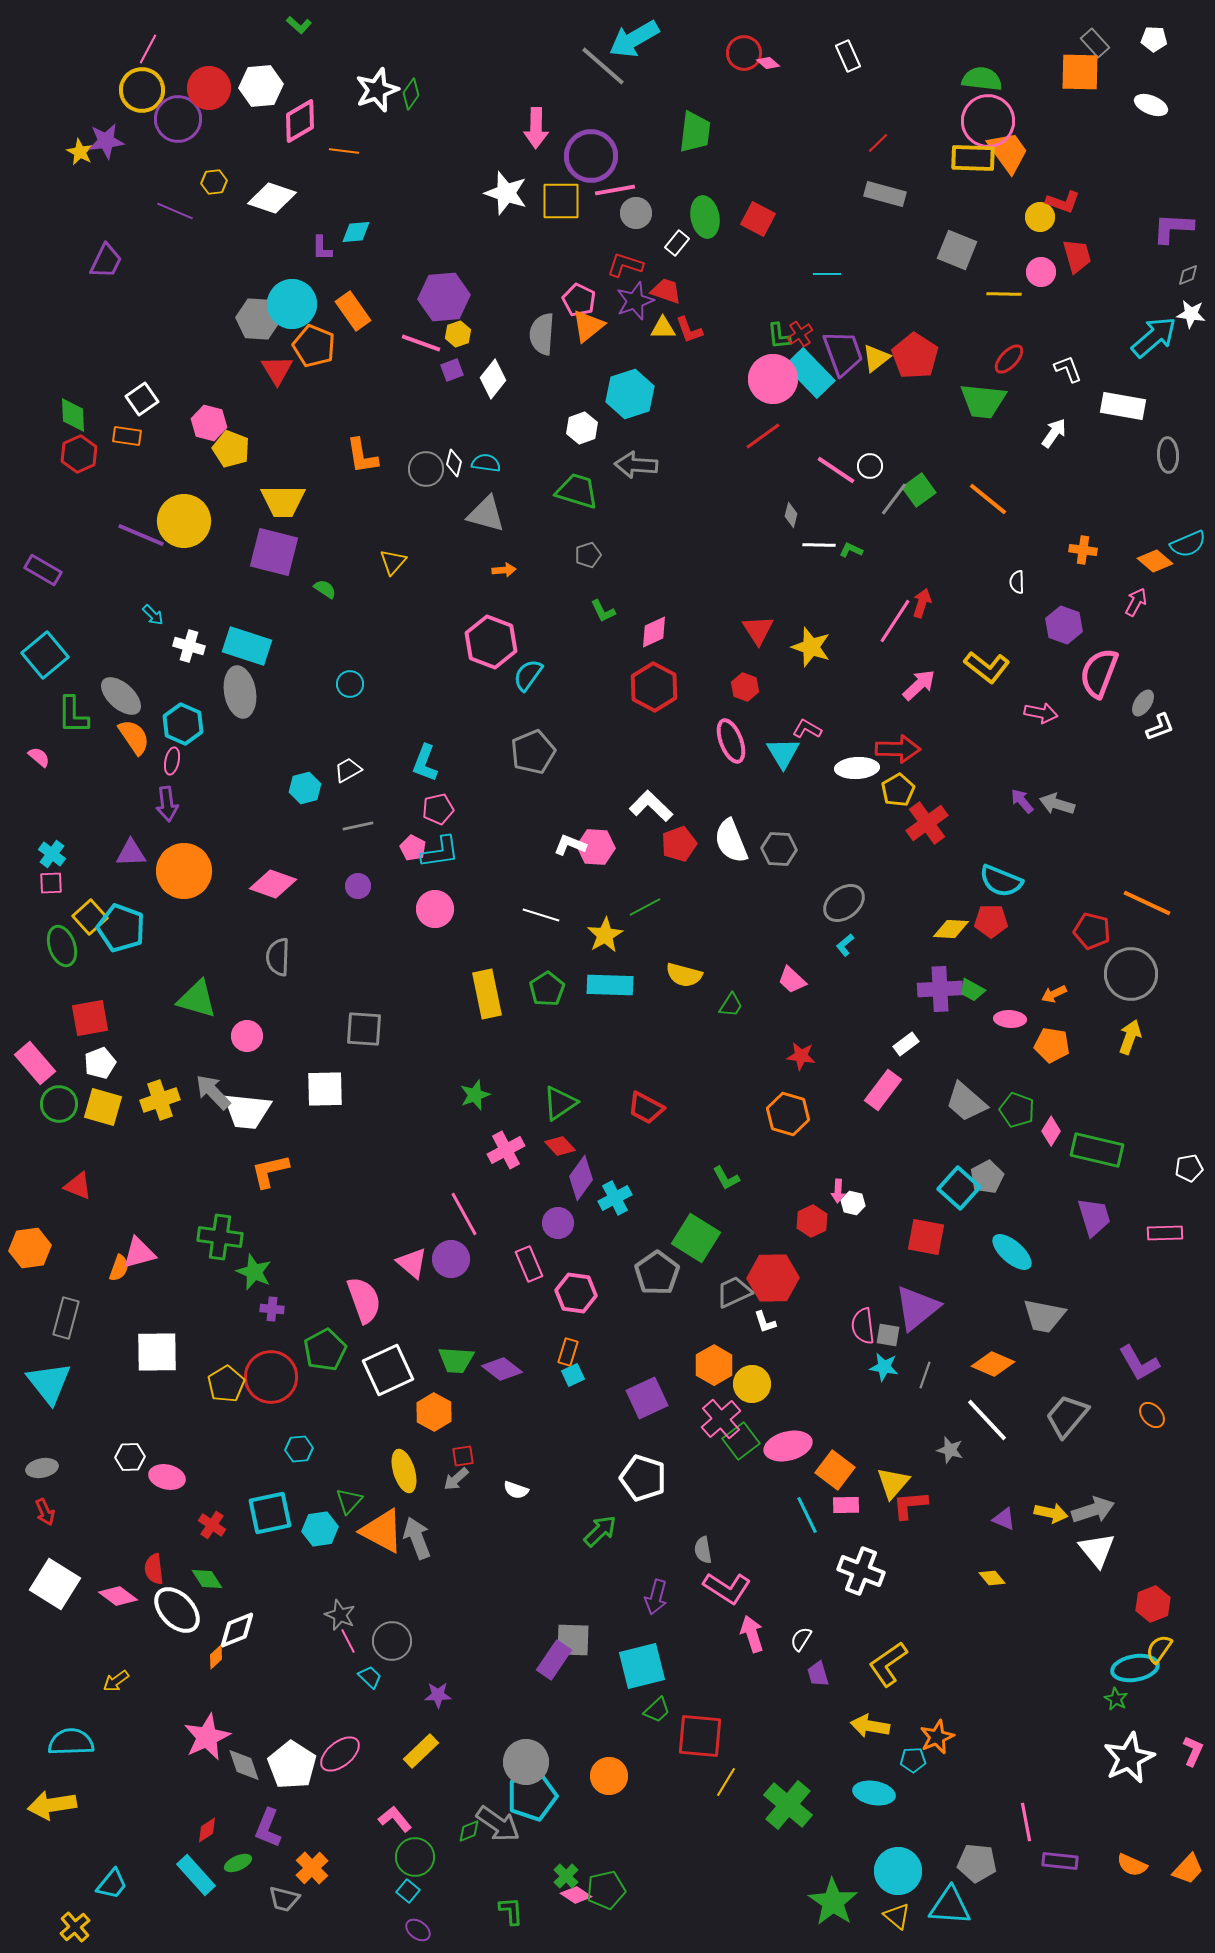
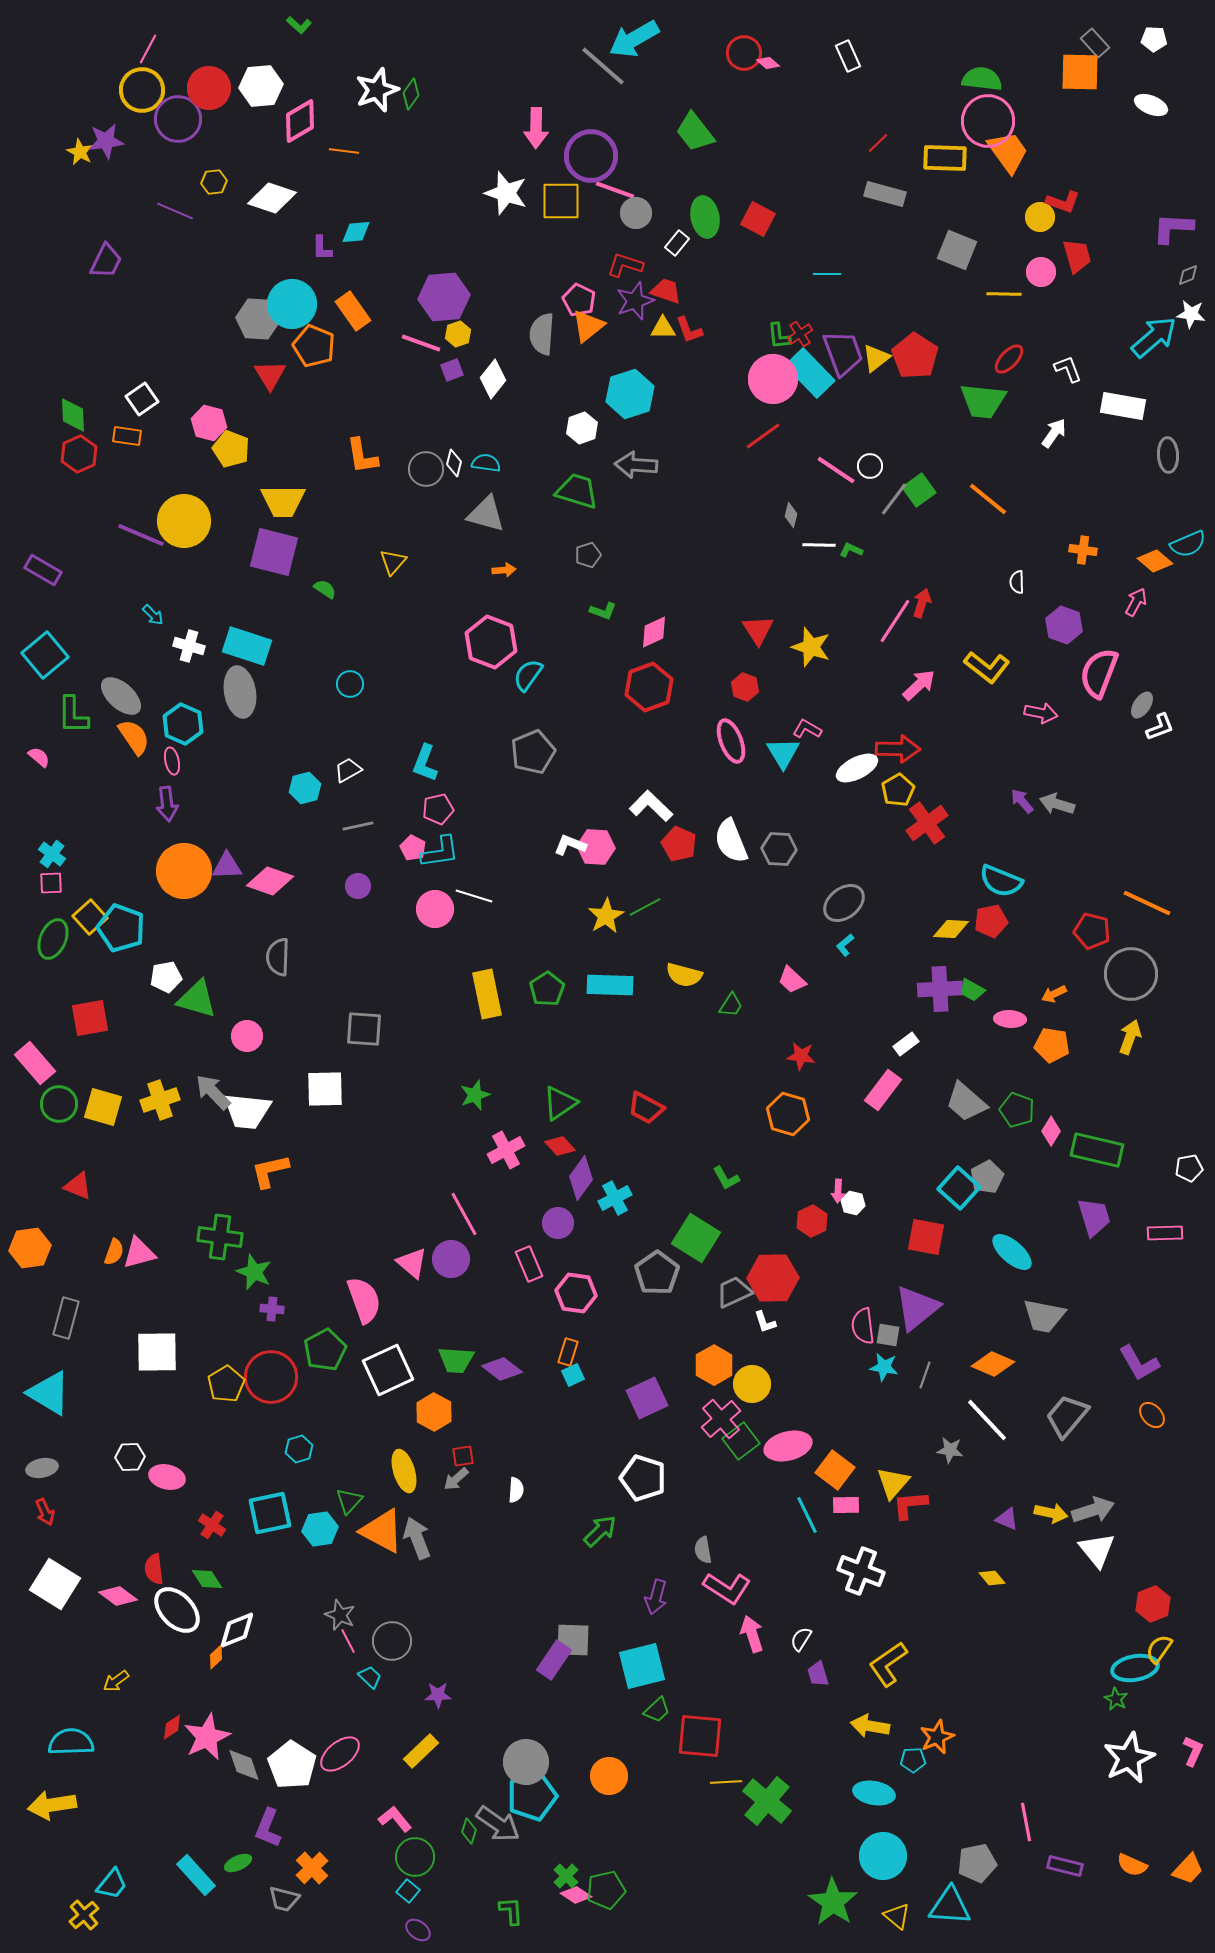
green trapezoid at (695, 132): rotated 135 degrees clockwise
yellow rectangle at (973, 158): moved 28 px left
pink line at (615, 190): rotated 30 degrees clockwise
red triangle at (277, 370): moved 7 px left, 5 px down
green L-shape at (603, 611): rotated 44 degrees counterclockwise
red hexagon at (654, 687): moved 5 px left; rotated 12 degrees clockwise
gray ellipse at (1143, 703): moved 1 px left, 2 px down
pink ellipse at (172, 761): rotated 24 degrees counterclockwise
white ellipse at (857, 768): rotated 24 degrees counterclockwise
red pentagon at (679, 844): rotated 28 degrees counterclockwise
purple triangle at (131, 853): moved 96 px right, 13 px down
pink diamond at (273, 884): moved 3 px left, 3 px up
white line at (541, 915): moved 67 px left, 19 px up
red pentagon at (991, 921): rotated 12 degrees counterclockwise
yellow star at (605, 935): moved 1 px right, 19 px up
green ellipse at (62, 946): moved 9 px left, 7 px up; rotated 42 degrees clockwise
white pentagon at (100, 1063): moved 66 px right, 86 px up; rotated 12 degrees clockwise
orange semicircle at (119, 1268): moved 5 px left, 16 px up
cyan triangle at (49, 1383): moved 10 px down; rotated 21 degrees counterclockwise
cyan hexagon at (299, 1449): rotated 12 degrees counterclockwise
gray star at (950, 1450): rotated 8 degrees counterclockwise
white semicircle at (516, 1490): rotated 105 degrees counterclockwise
purple triangle at (1004, 1519): moved 3 px right
yellow line at (726, 1782): rotated 56 degrees clockwise
green cross at (788, 1805): moved 21 px left, 4 px up
red diamond at (207, 1830): moved 35 px left, 103 px up
green diamond at (469, 1831): rotated 50 degrees counterclockwise
purple rectangle at (1060, 1861): moved 5 px right, 5 px down; rotated 8 degrees clockwise
gray pentagon at (977, 1863): rotated 18 degrees counterclockwise
cyan circle at (898, 1871): moved 15 px left, 15 px up
yellow cross at (75, 1927): moved 9 px right, 12 px up
